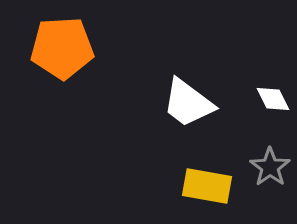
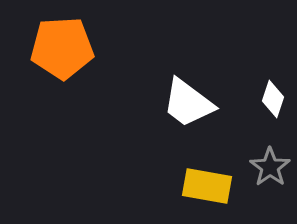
white diamond: rotated 45 degrees clockwise
